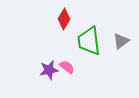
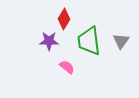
gray triangle: rotated 18 degrees counterclockwise
purple star: moved 29 px up; rotated 12 degrees clockwise
